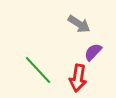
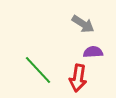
gray arrow: moved 4 px right
purple semicircle: rotated 42 degrees clockwise
